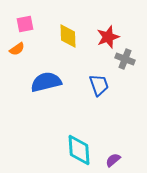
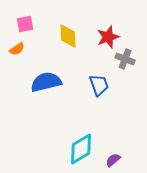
cyan diamond: moved 2 px right, 1 px up; rotated 64 degrees clockwise
